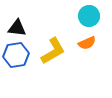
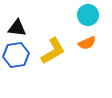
cyan circle: moved 1 px left, 1 px up
